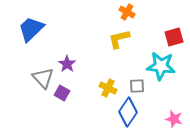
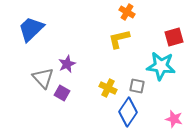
purple star: rotated 12 degrees clockwise
gray square: rotated 14 degrees clockwise
